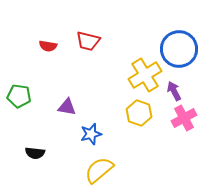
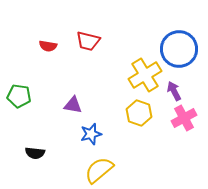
purple triangle: moved 6 px right, 2 px up
